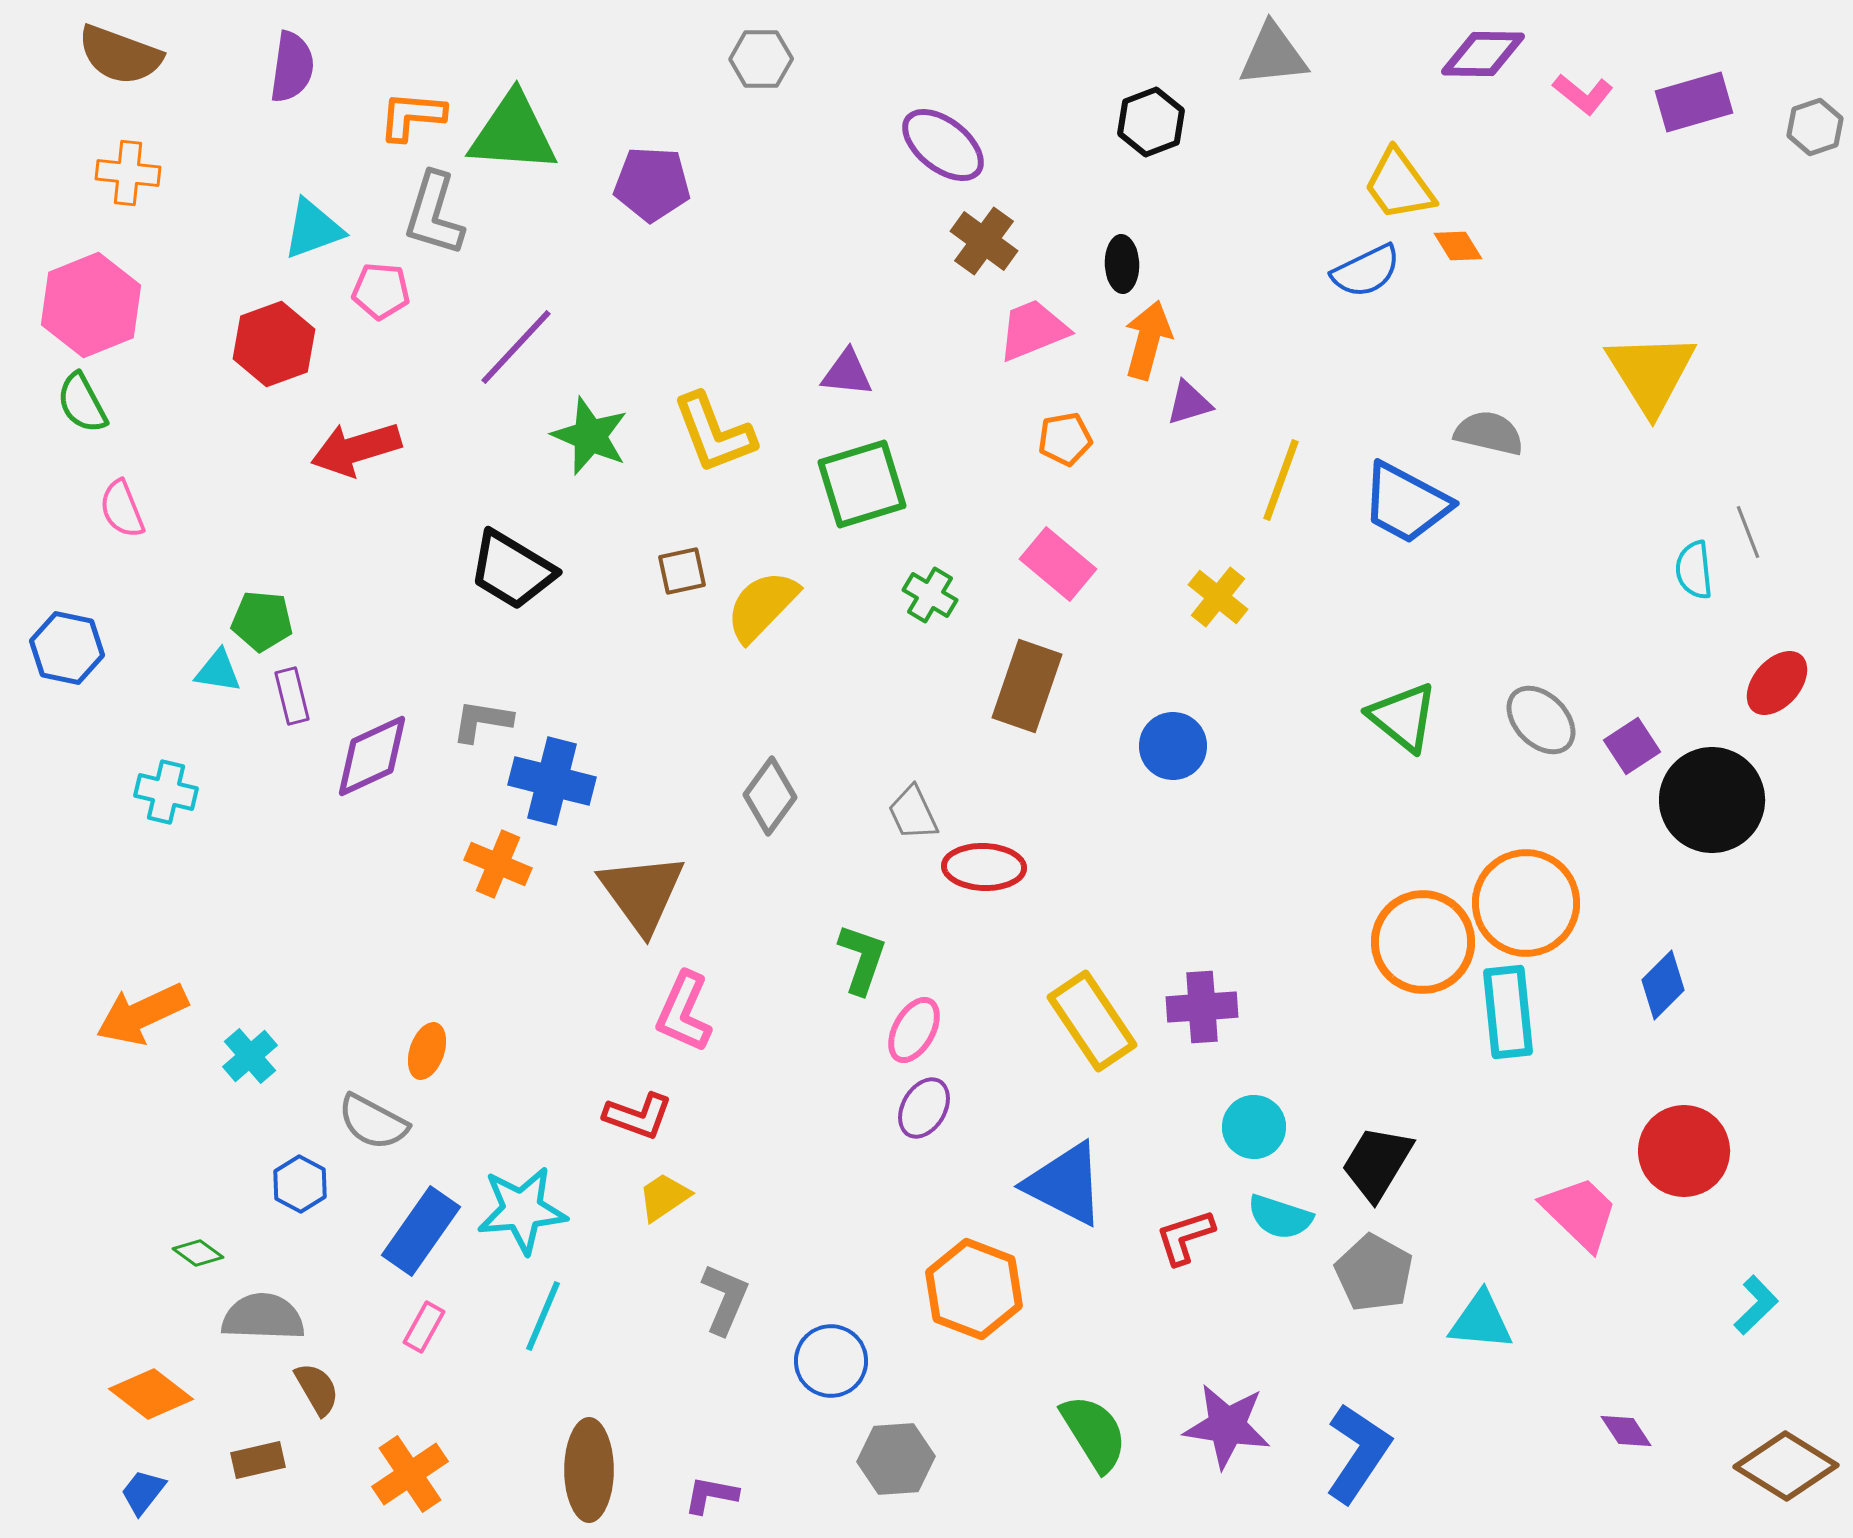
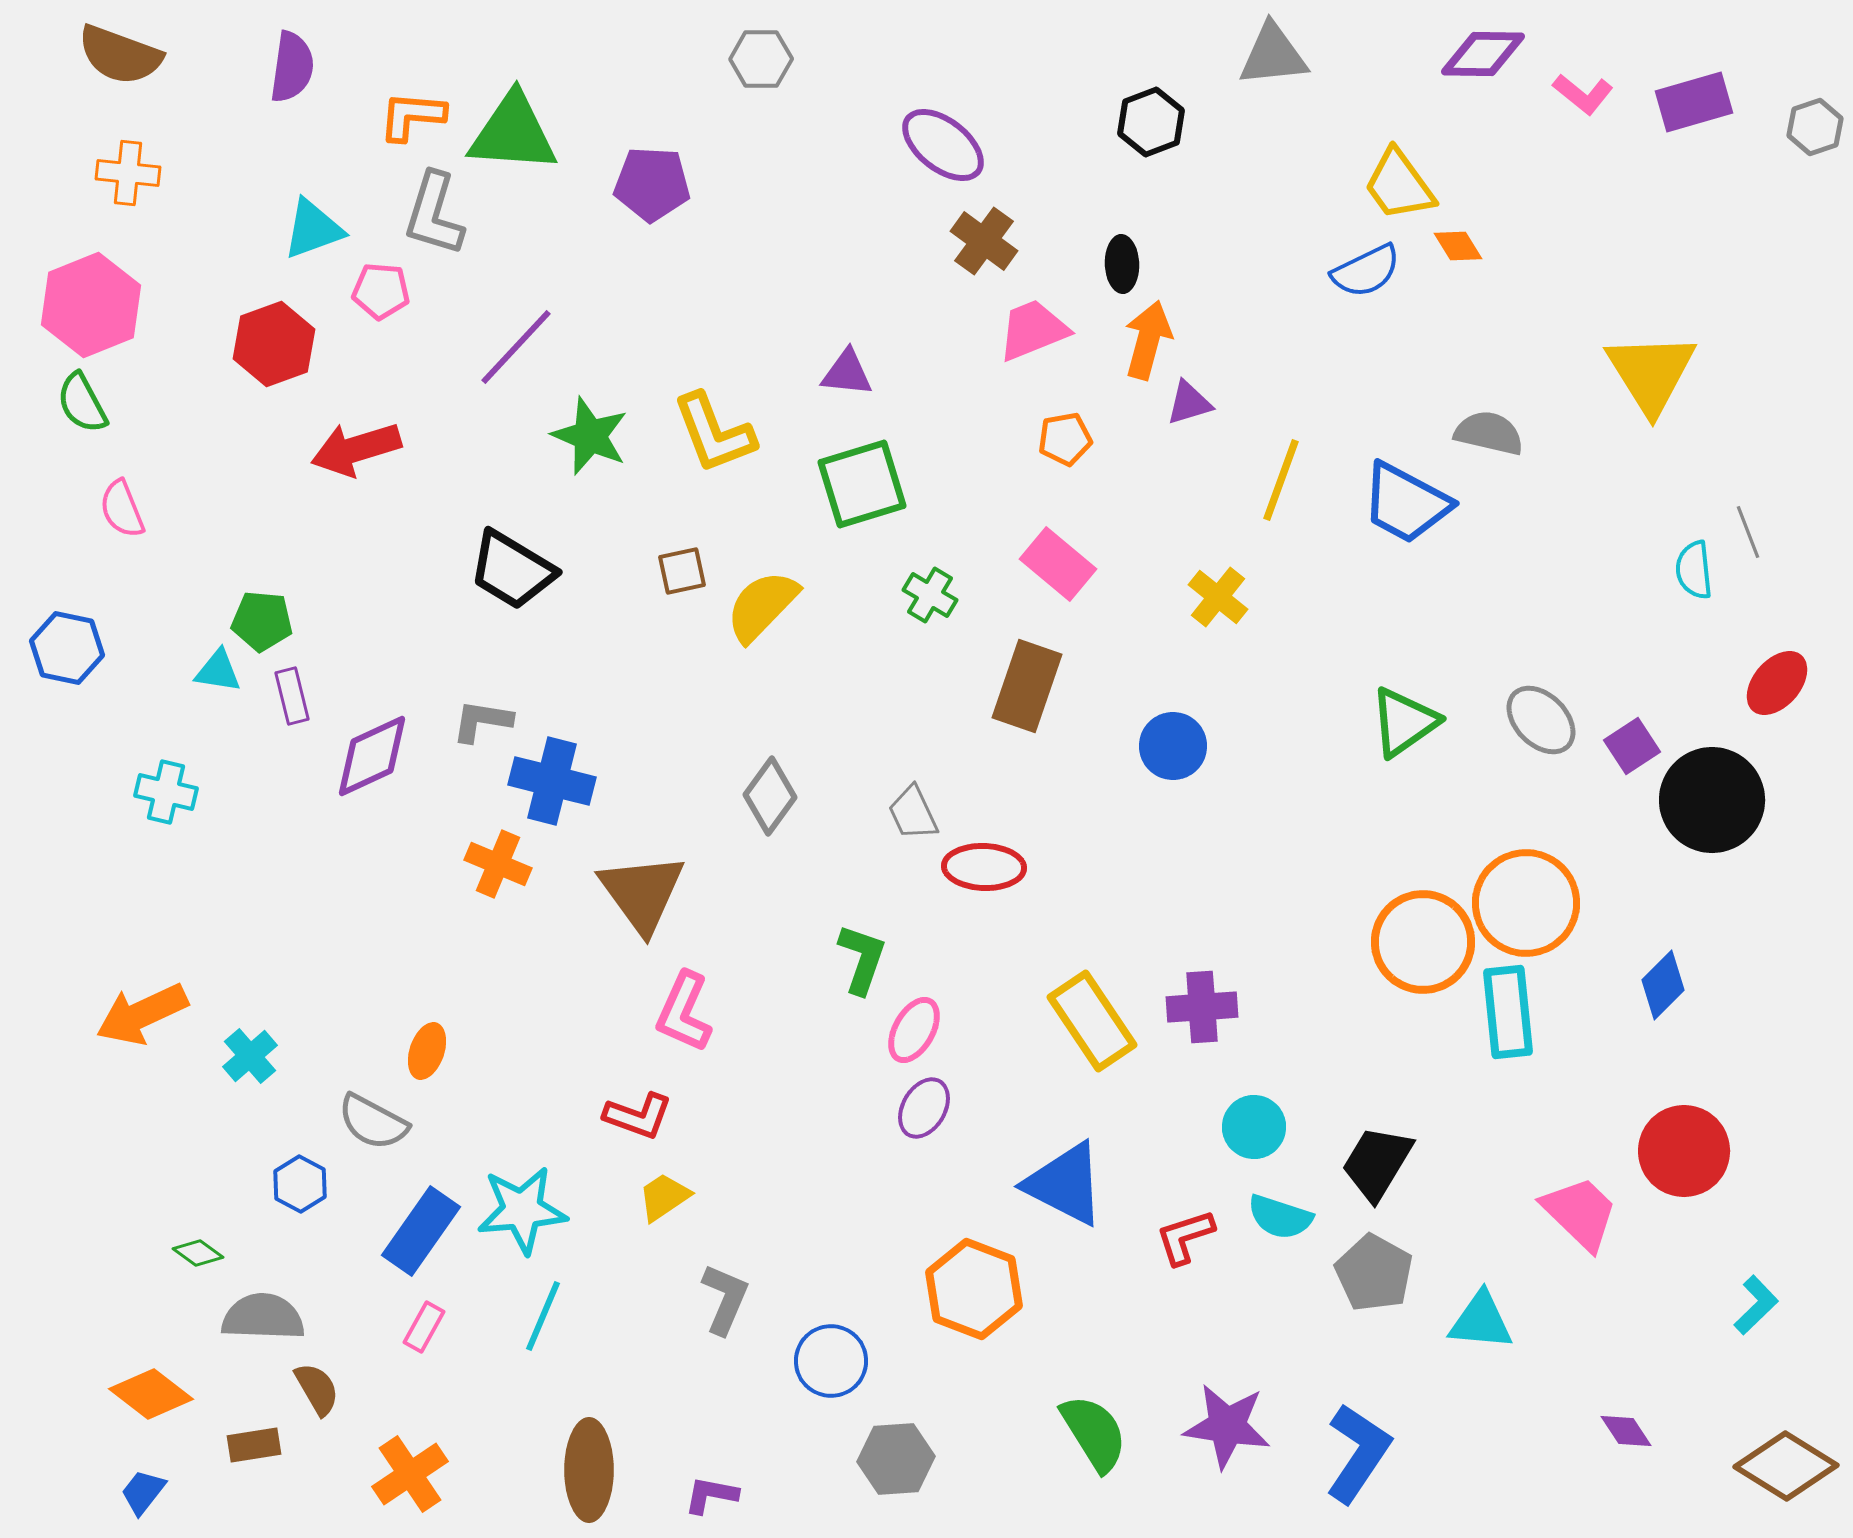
green triangle at (1403, 717): moved 1 px right, 5 px down; rotated 46 degrees clockwise
brown rectangle at (258, 1460): moved 4 px left, 15 px up; rotated 4 degrees clockwise
